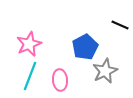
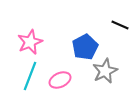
pink star: moved 1 px right, 2 px up
pink ellipse: rotated 70 degrees clockwise
